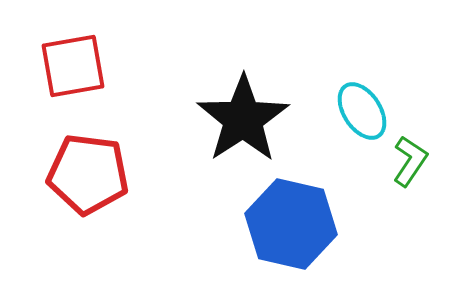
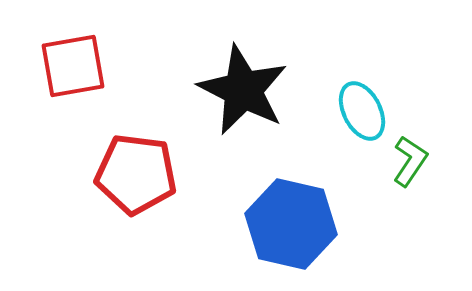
cyan ellipse: rotated 6 degrees clockwise
black star: moved 29 px up; rotated 12 degrees counterclockwise
red pentagon: moved 48 px right
